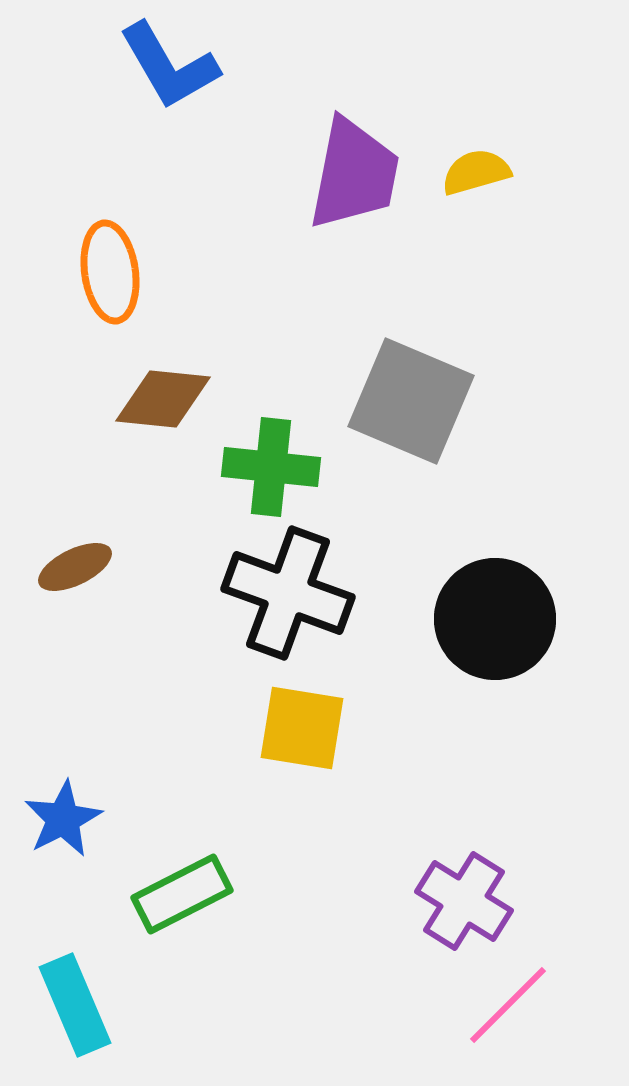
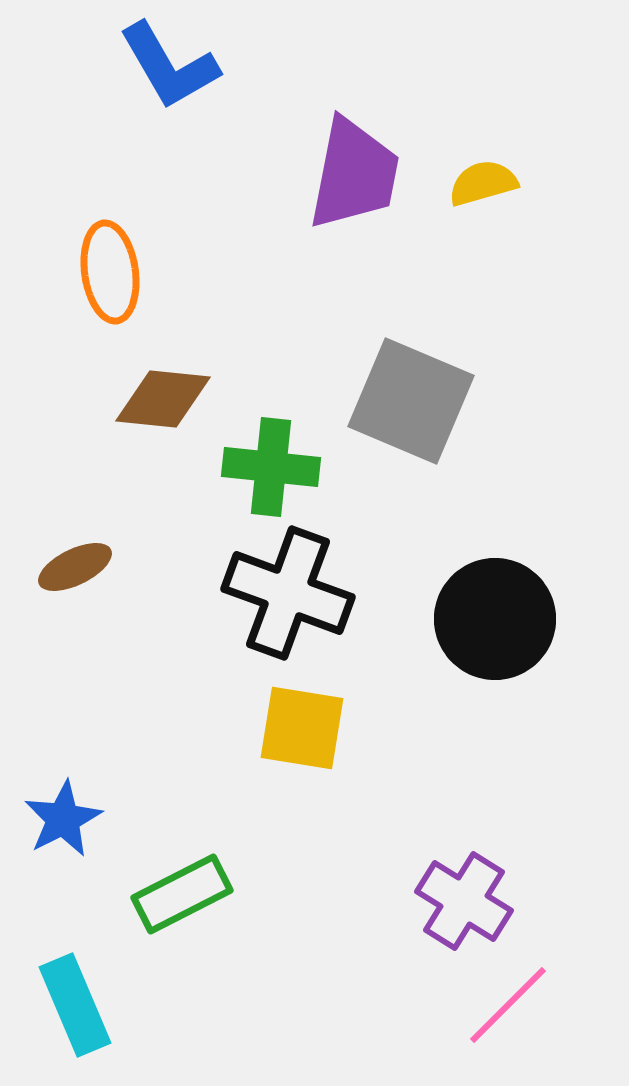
yellow semicircle: moved 7 px right, 11 px down
